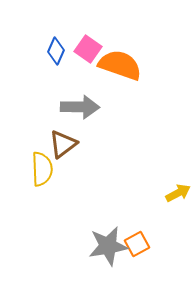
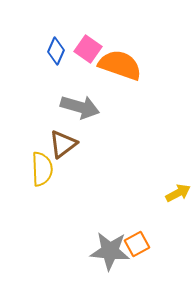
gray arrow: rotated 15 degrees clockwise
gray star: moved 2 px right, 5 px down; rotated 15 degrees clockwise
